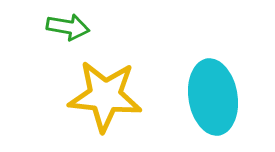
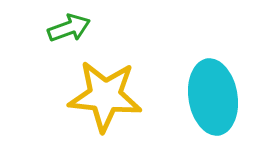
green arrow: moved 1 px right, 1 px down; rotated 30 degrees counterclockwise
